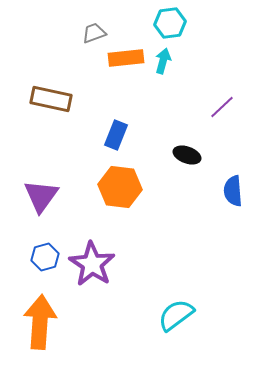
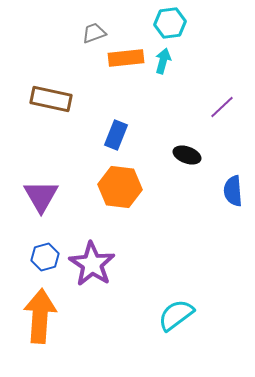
purple triangle: rotated 6 degrees counterclockwise
orange arrow: moved 6 px up
